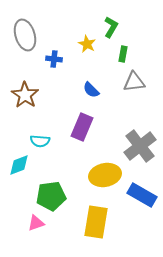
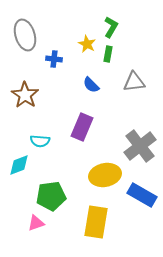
green rectangle: moved 15 px left
blue semicircle: moved 5 px up
